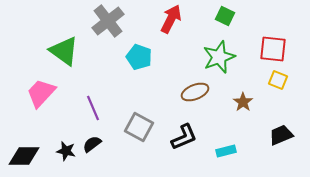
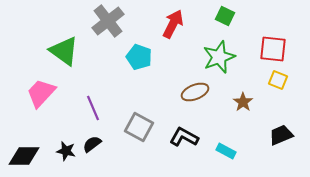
red arrow: moved 2 px right, 5 px down
black L-shape: rotated 128 degrees counterclockwise
cyan rectangle: rotated 42 degrees clockwise
